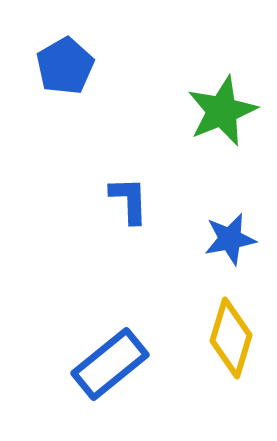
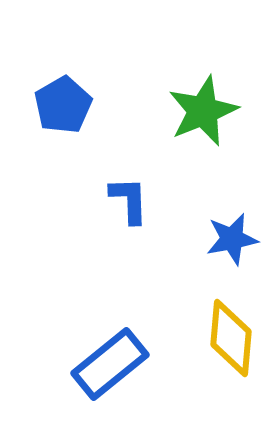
blue pentagon: moved 2 px left, 39 px down
green star: moved 19 px left
blue star: moved 2 px right
yellow diamond: rotated 12 degrees counterclockwise
